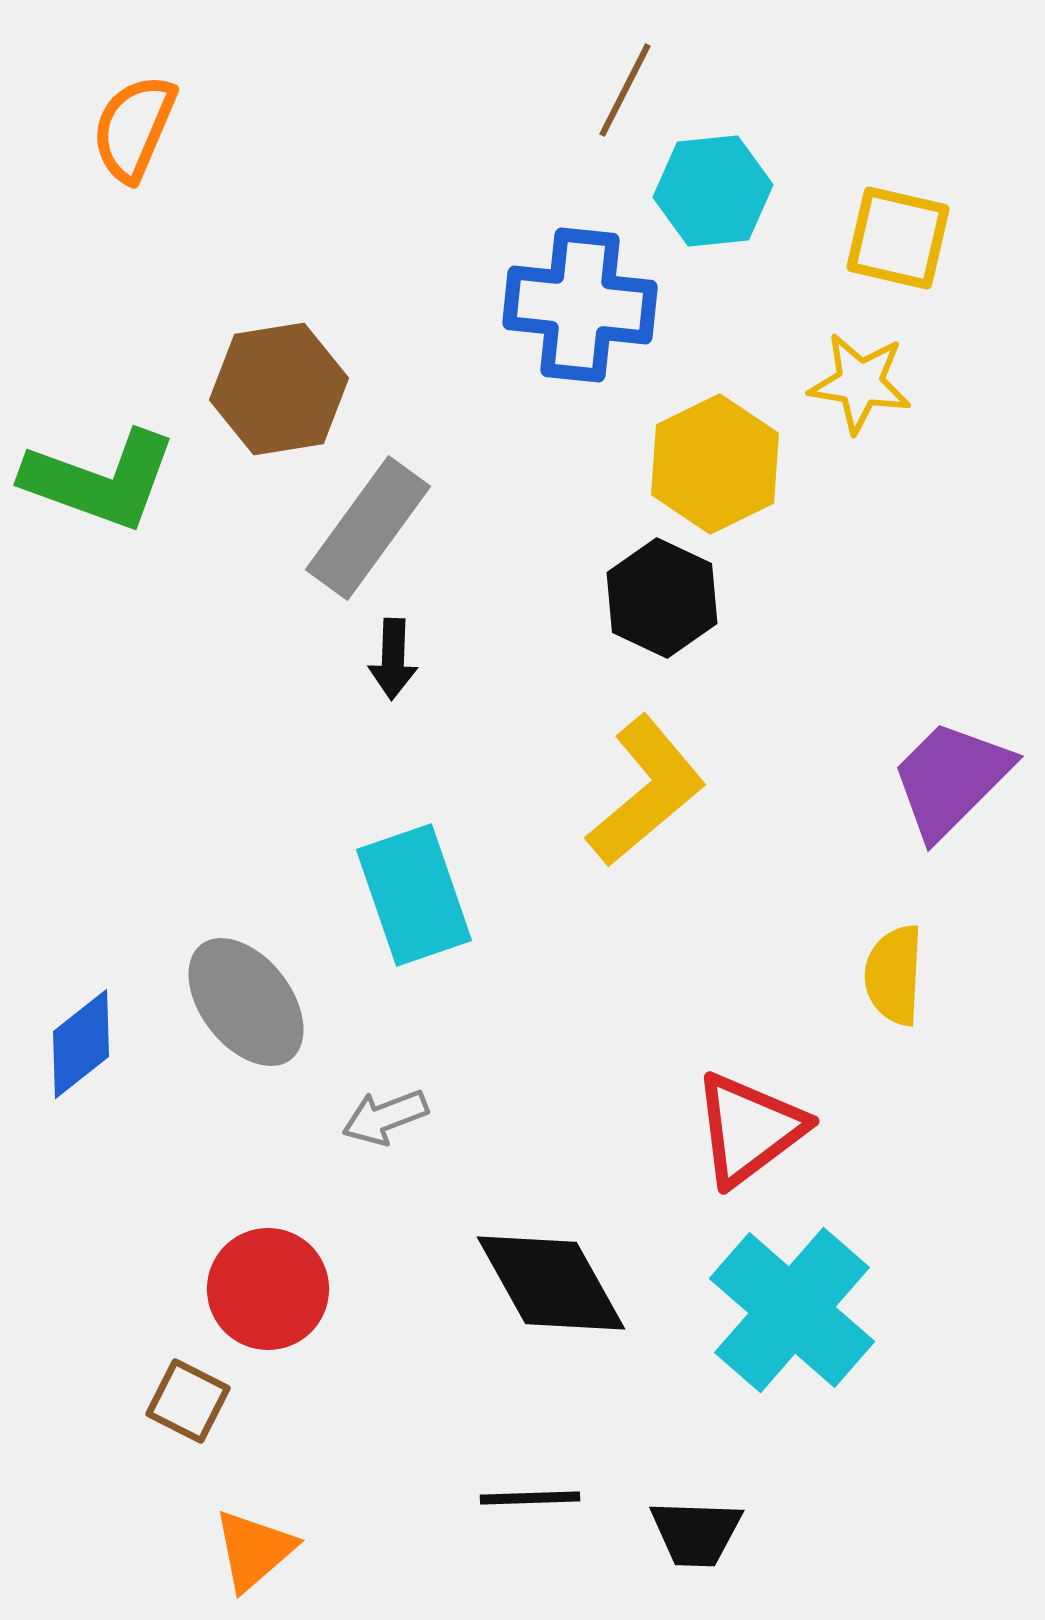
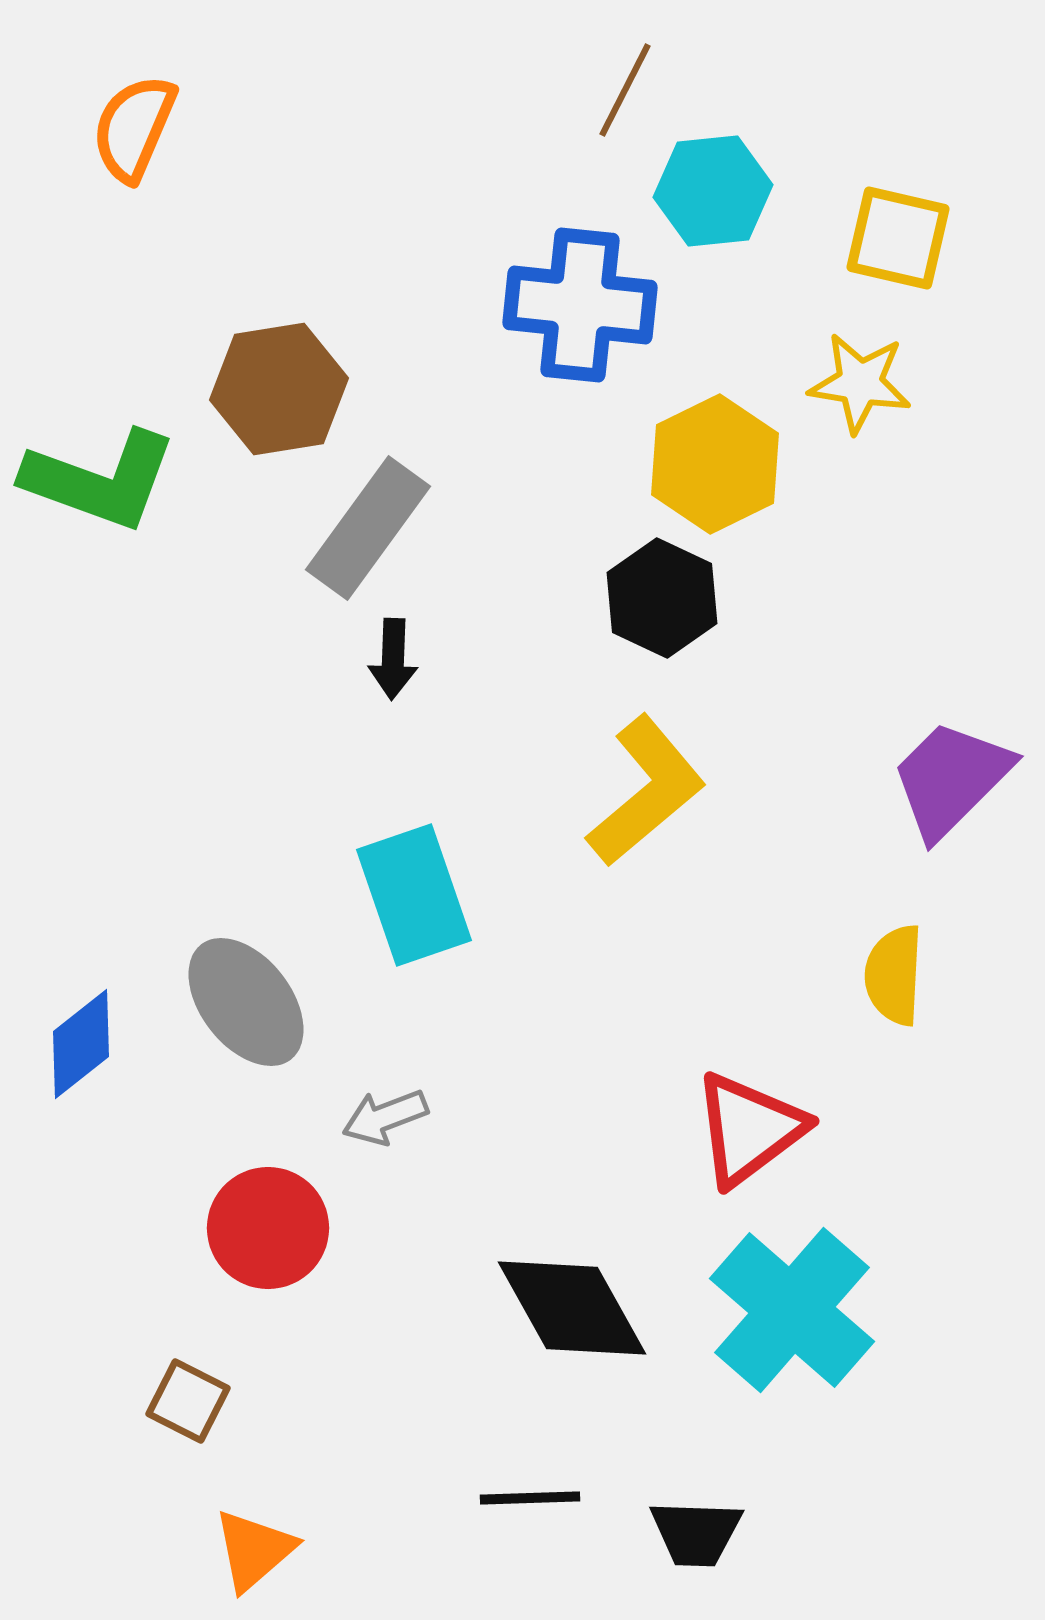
black diamond: moved 21 px right, 25 px down
red circle: moved 61 px up
